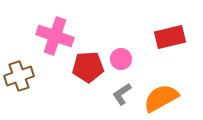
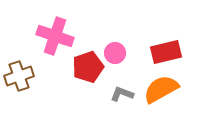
red rectangle: moved 4 px left, 15 px down
pink circle: moved 6 px left, 6 px up
red pentagon: rotated 16 degrees counterclockwise
gray L-shape: rotated 55 degrees clockwise
orange semicircle: moved 9 px up
